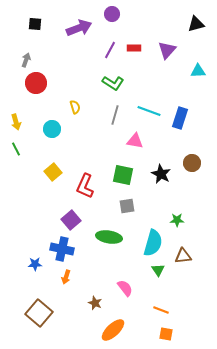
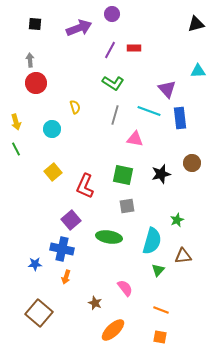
purple triangle: moved 39 px down; rotated 24 degrees counterclockwise
gray arrow: moved 4 px right; rotated 24 degrees counterclockwise
blue rectangle: rotated 25 degrees counterclockwise
pink triangle: moved 2 px up
black star: rotated 30 degrees clockwise
green star: rotated 24 degrees counterclockwise
cyan semicircle: moved 1 px left, 2 px up
green triangle: rotated 16 degrees clockwise
orange square: moved 6 px left, 3 px down
